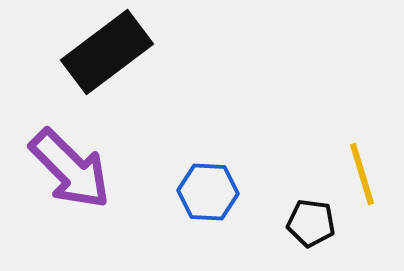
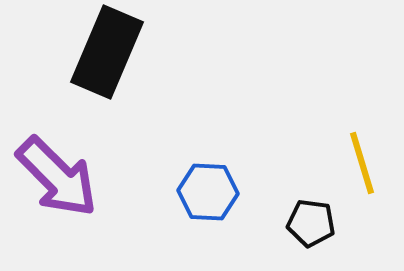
black rectangle: rotated 30 degrees counterclockwise
purple arrow: moved 13 px left, 8 px down
yellow line: moved 11 px up
